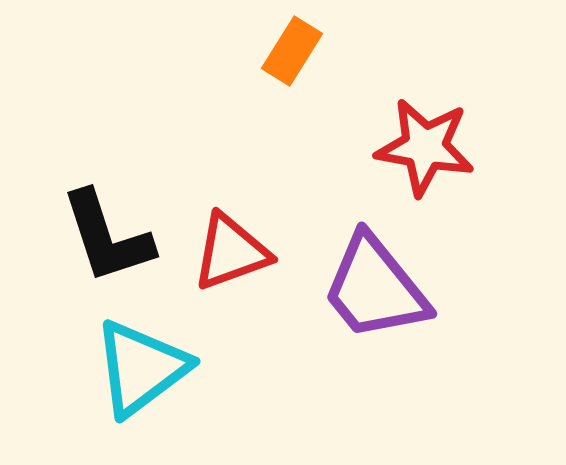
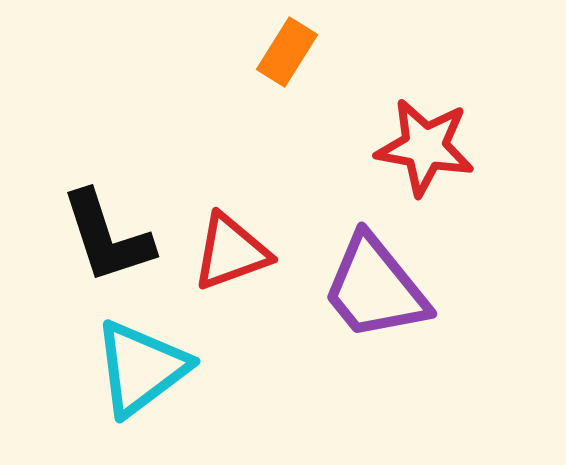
orange rectangle: moved 5 px left, 1 px down
